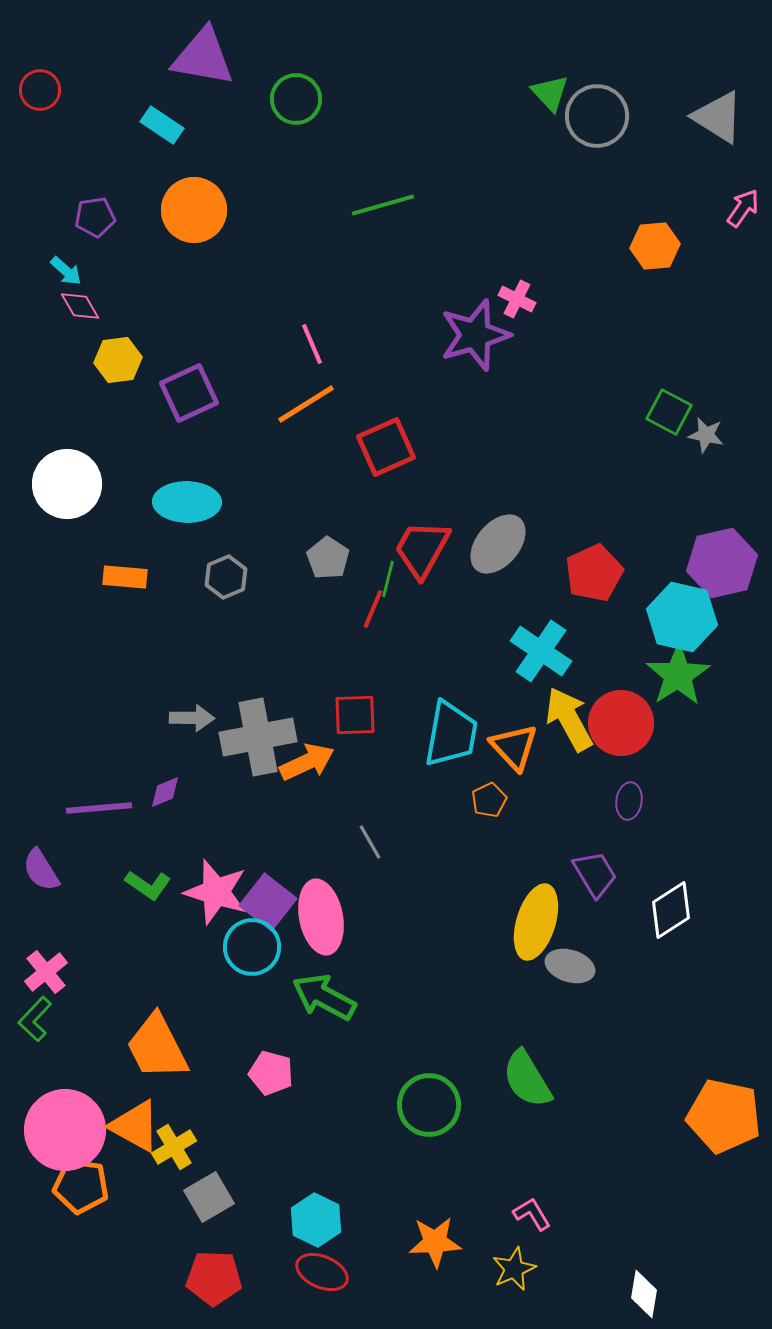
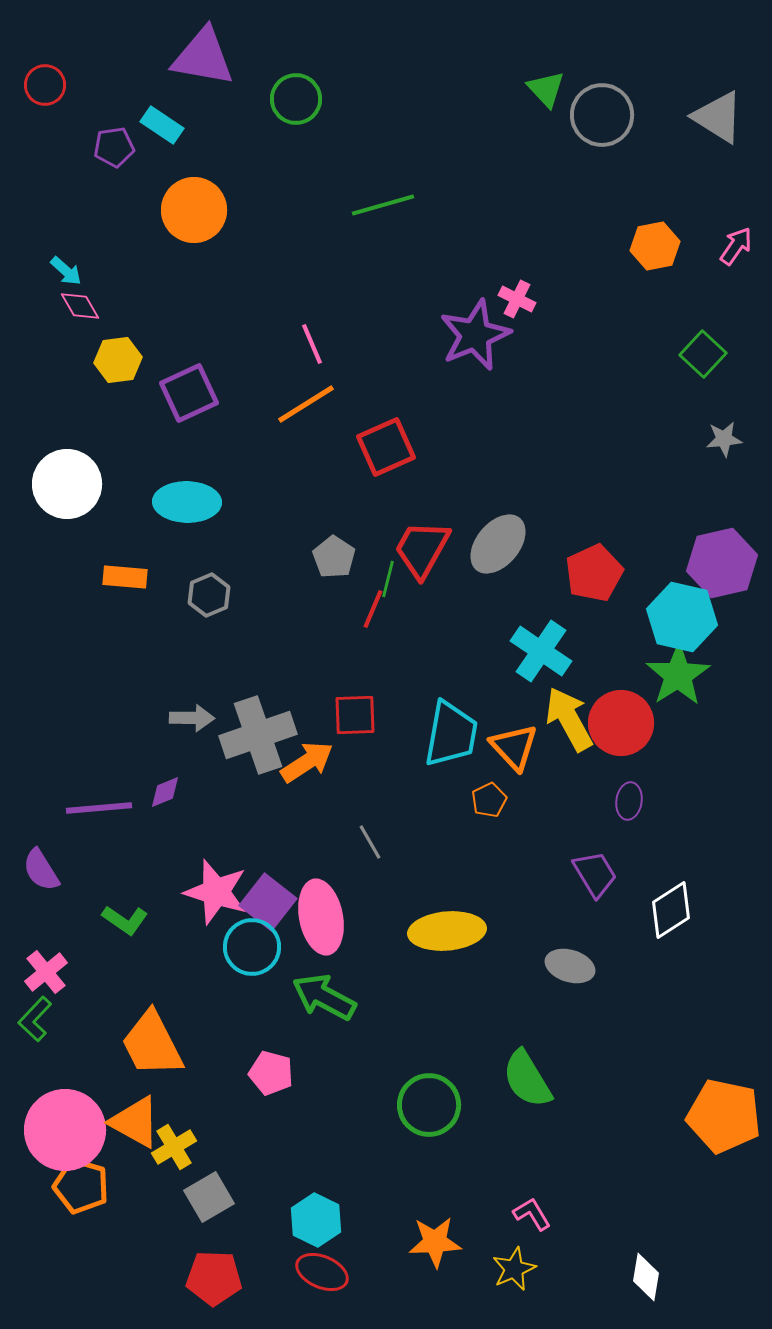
red circle at (40, 90): moved 5 px right, 5 px up
green triangle at (550, 93): moved 4 px left, 4 px up
gray circle at (597, 116): moved 5 px right, 1 px up
pink arrow at (743, 208): moved 7 px left, 38 px down
purple pentagon at (95, 217): moved 19 px right, 70 px up
orange hexagon at (655, 246): rotated 6 degrees counterclockwise
purple star at (475, 335): rotated 6 degrees counterclockwise
green square at (669, 412): moved 34 px right, 58 px up; rotated 15 degrees clockwise
gray star at (706, 435): moved 18 px right, 4 px down; rotated 18 degrees counterclockwise
gray pentagon at (328, 558): moved 6 px right, 1 px up
gray hexagon at (226, 577): moved 17 px left, 18 px down
gray cross at (258, 737): moved 2 px up; rotated 8 degrees counterclockwise
orange arrow at (307, 762): rotated 8 degrees counterclockwise
green L-shape at (148, 885): moved 23 px left, 35 px down
yellow ellipse at (536, 922): moved 89 px left, 9 px down; rotated 68 degrees clockwise
orange trapezoid at (157, 1047): moved 5 px left, 3 px up
orange triangle at (135, 1126): moved 4 px up
orange pentagon at (81, 1186): rotated 8 degrees clockwise
white diamond at (644, 1294): moved 2 px right, 17 px up
